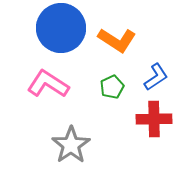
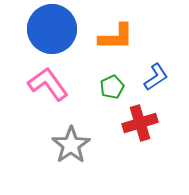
blue circle: moved 9 px left, 1 px down
orange L-shape: moved 1 px left, 3 px up; rotated 33 degrees counterclockwise
pink L-shape: rotated 21 degrees clockwise
red cross: moved 14 px left, 4 px down; rotated 16 degrees counterclockwise
